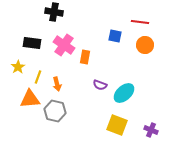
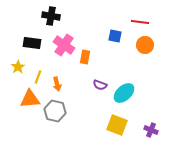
black cross: moved 3 px left, 4 px down
